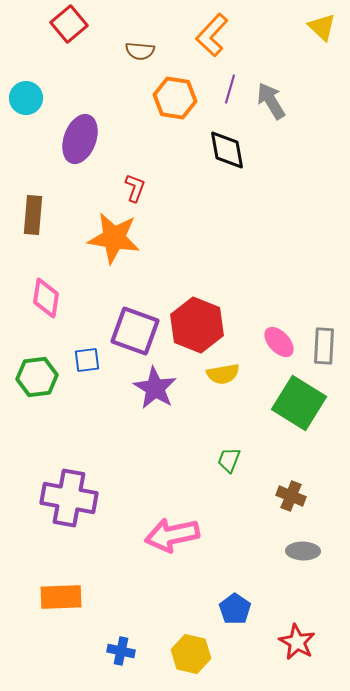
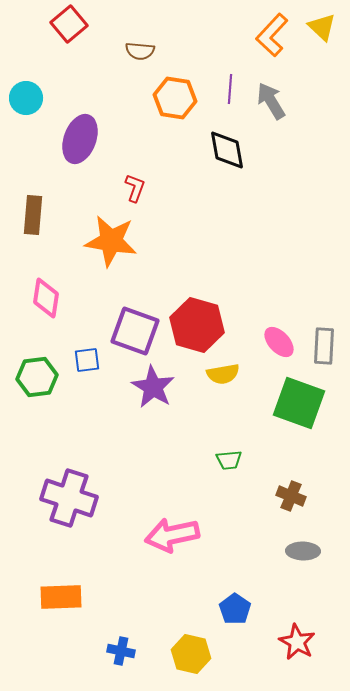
orange L-shape: moved 60 px right
purple line: rotated 12 degrees counterclockwise
orange star: moved 3 px left, 3 px down
red hexagon: rotated 6 degrees counterclockwise
purple star: moved 2 px left, 1 px up
green square: rotated 12 degrees counterclockwise
green trapezoid: rotated 116 degrees counterclockwise
purple cross: rotated 8 degrees clockwise
